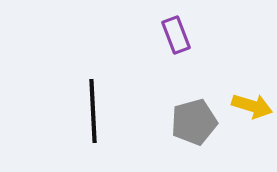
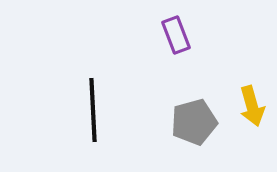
yellow arrow: rotated 57 degrees clockwise
black line: moved 1 px up
